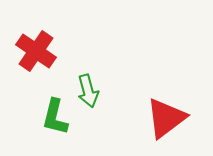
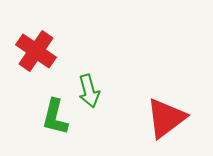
green arrow: moved 1 px right
